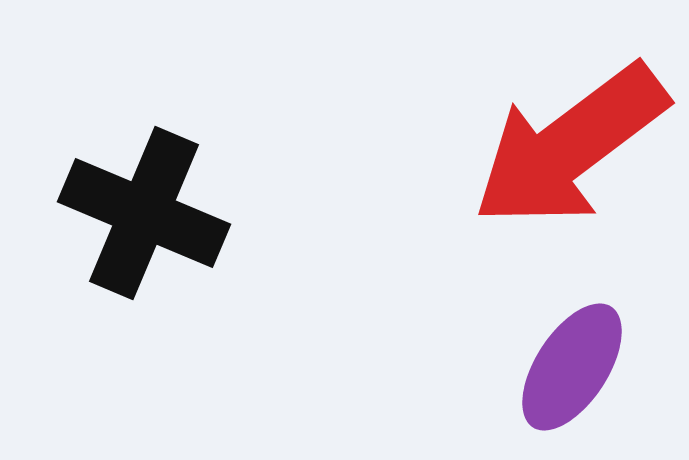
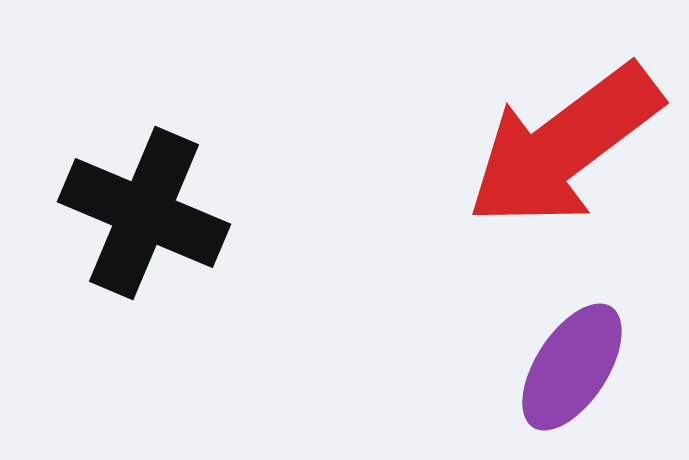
red arrow: moved 6 px left
